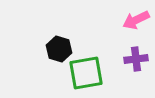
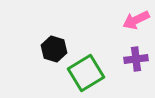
black hexagon: moved 5 px left
green square: rotated 21 degrees counterclockwise
